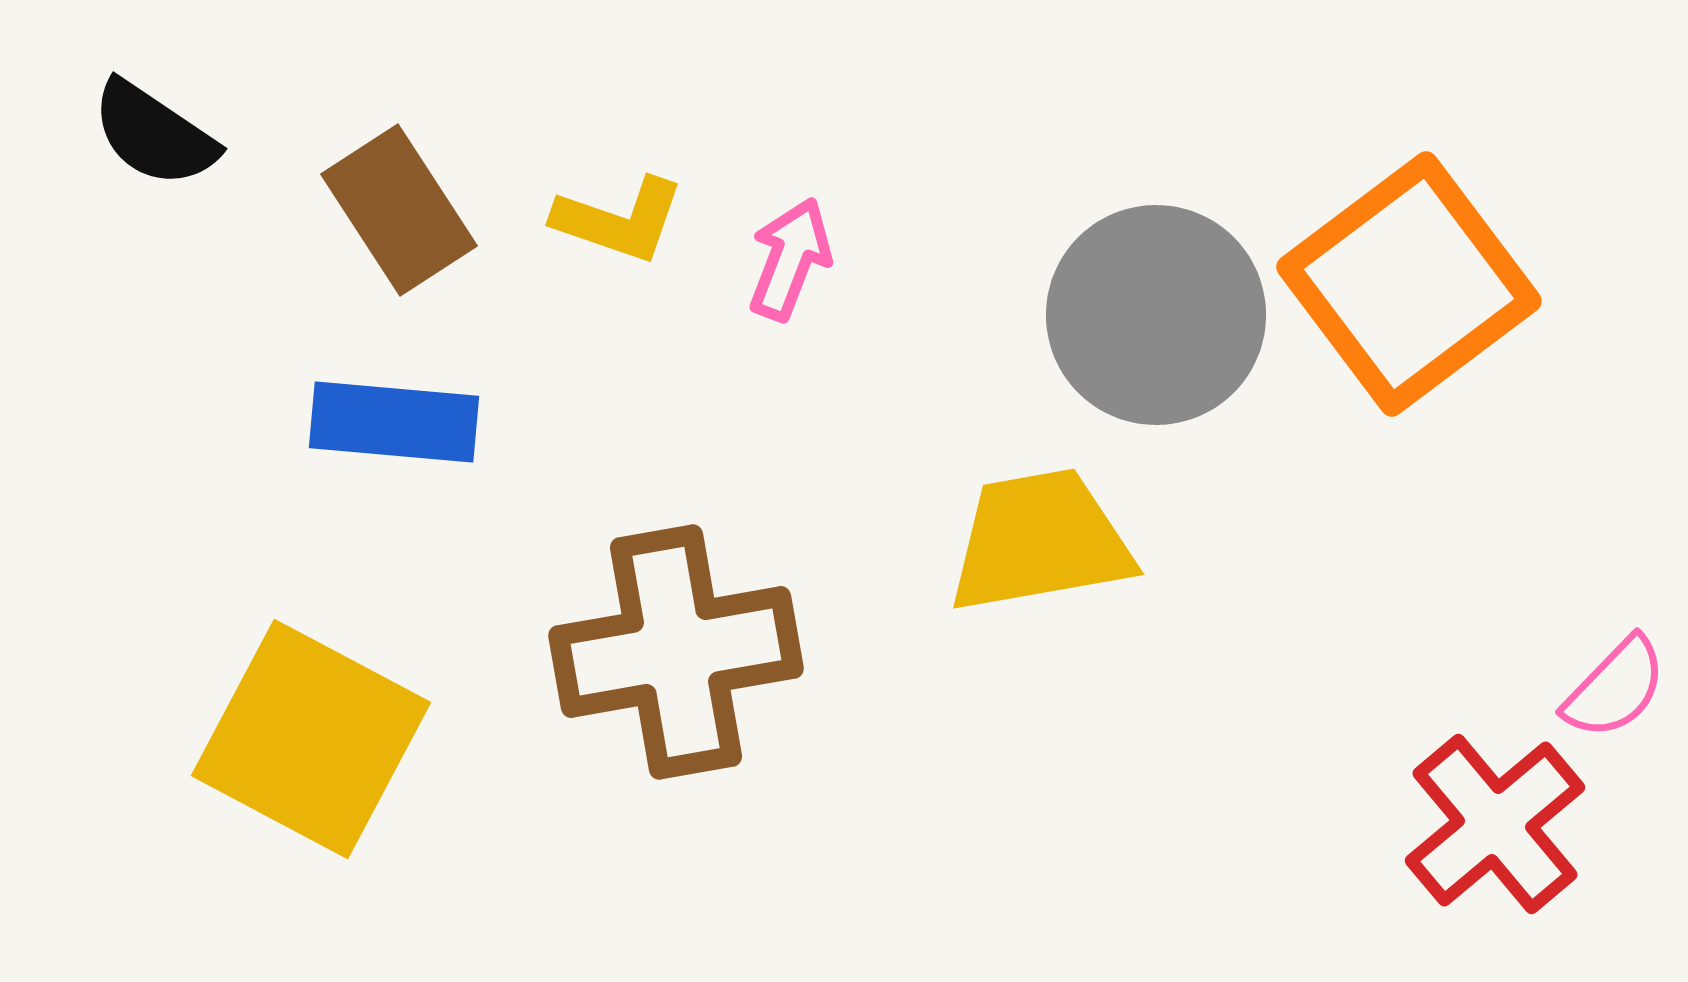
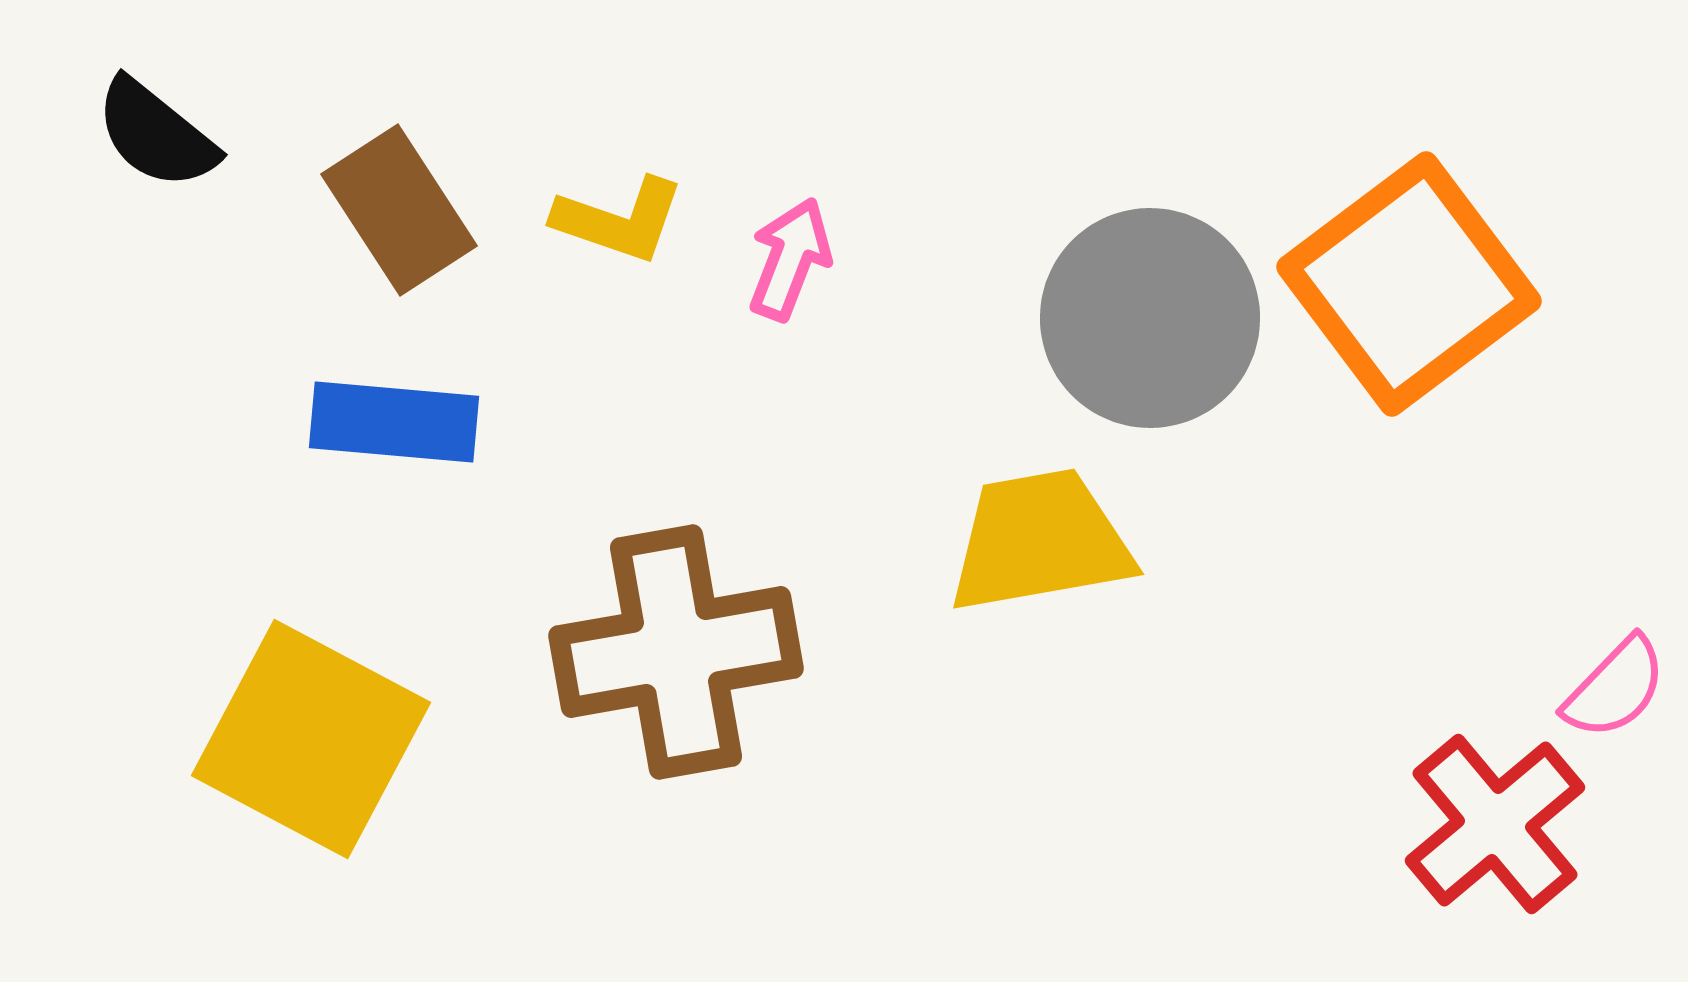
black semicircle: moved 2 px right; rotated 5 degrees clockwise
gray circle: moved 6 px left, 3 px down
